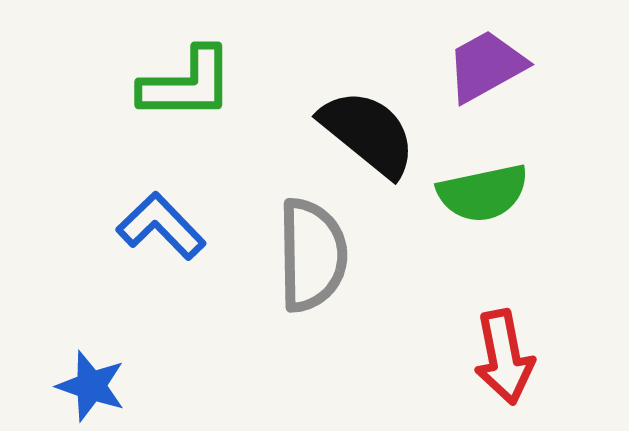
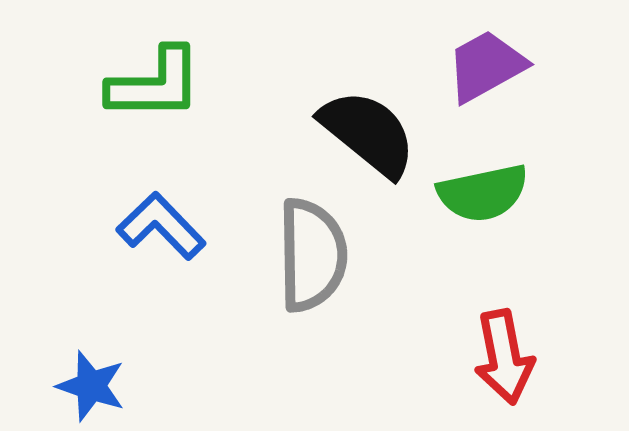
green L-shape: moved 32 px left
